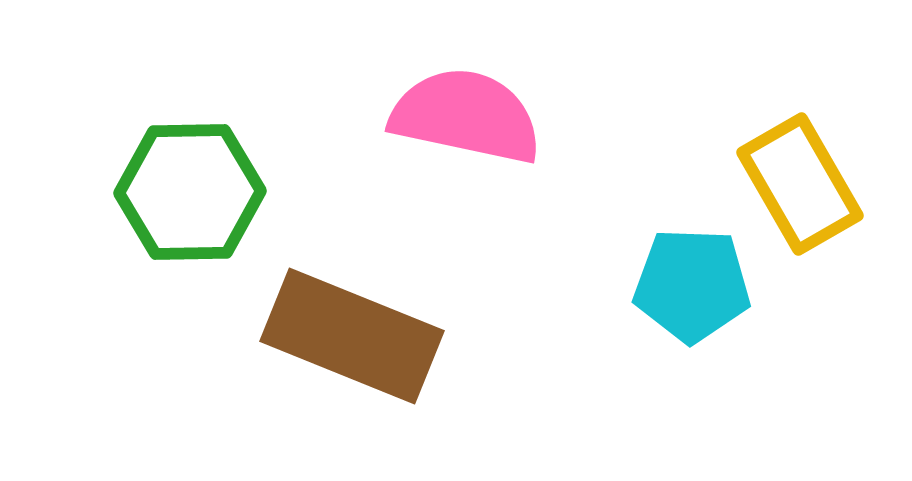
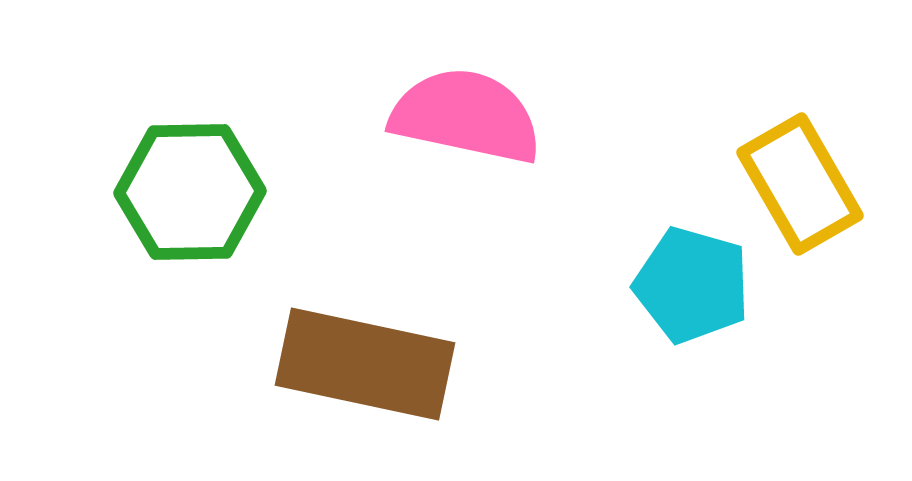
cyan pentagon: rotated 14 degrees clockwise
brown rectangle: moved 13 px right, 28 px down; rotated 10 degrees counterclockwise
